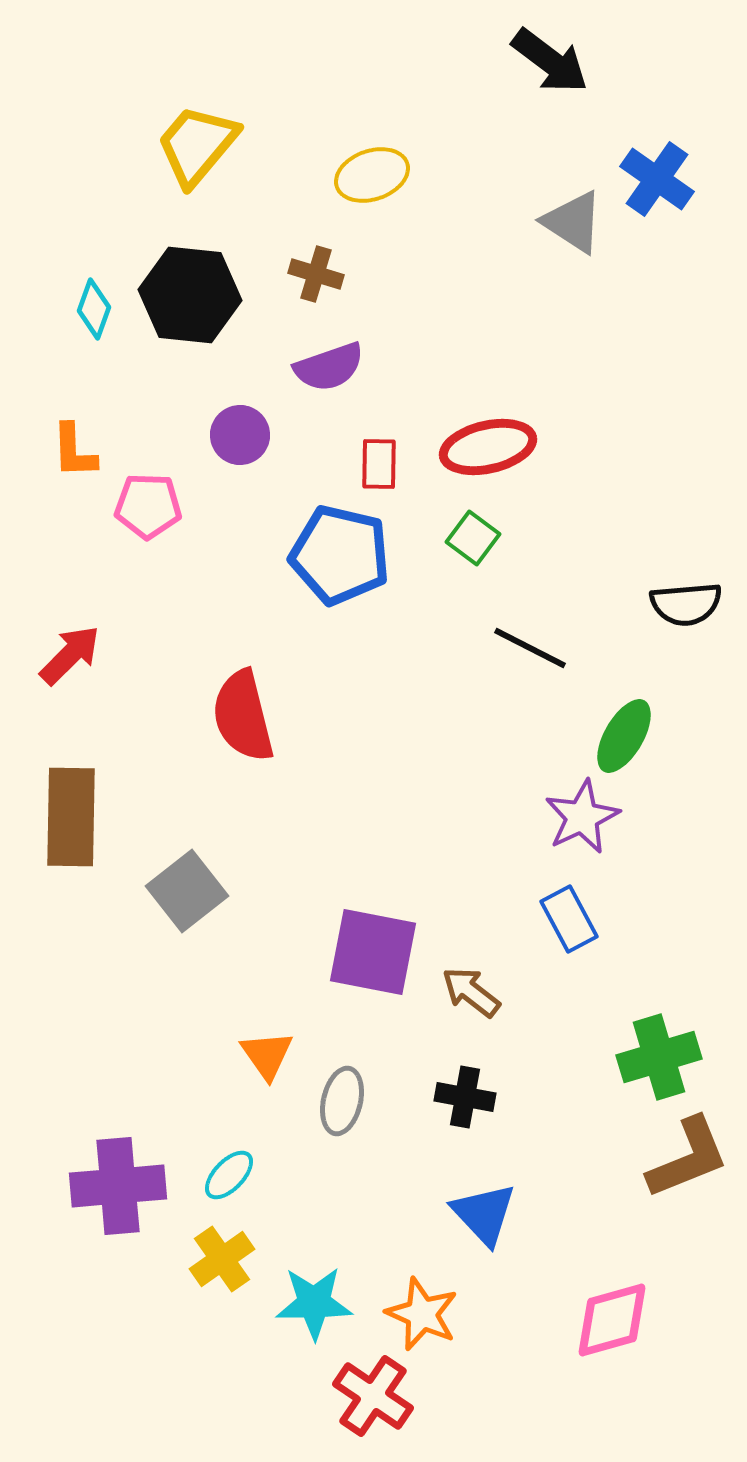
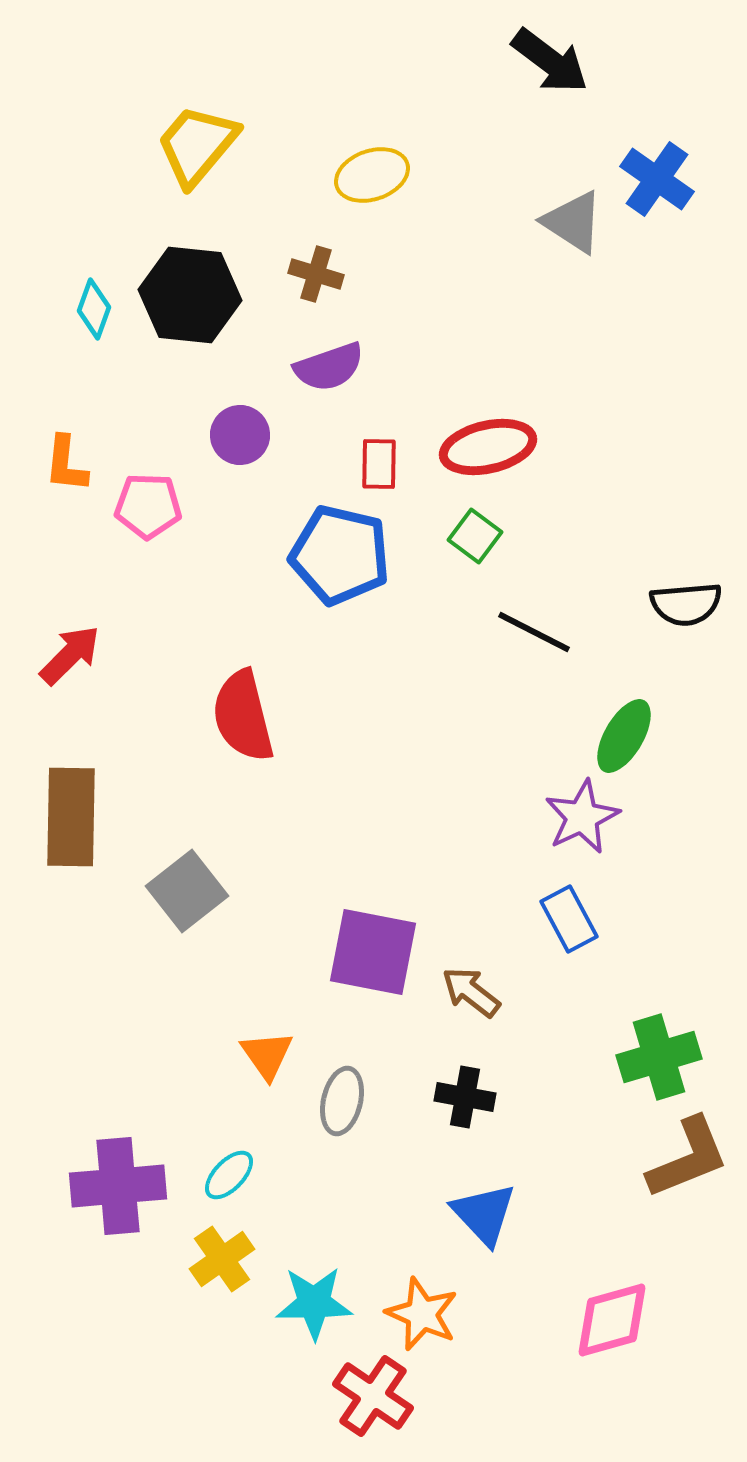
orange L-shape: moved 8 px left, 13 px down; rotated 8 degrees clockwise
green square: moved 2 px right, 2 px up
black line: moved 4 px right, 16 px up
